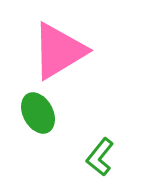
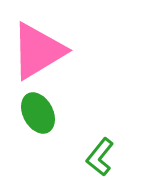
pink triangle: moved 21 px left
